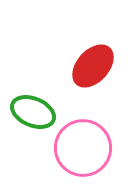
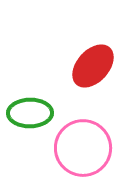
green ellipse: moved 3 px left, 1 px down; rotated 24 degrees counterclockwise
